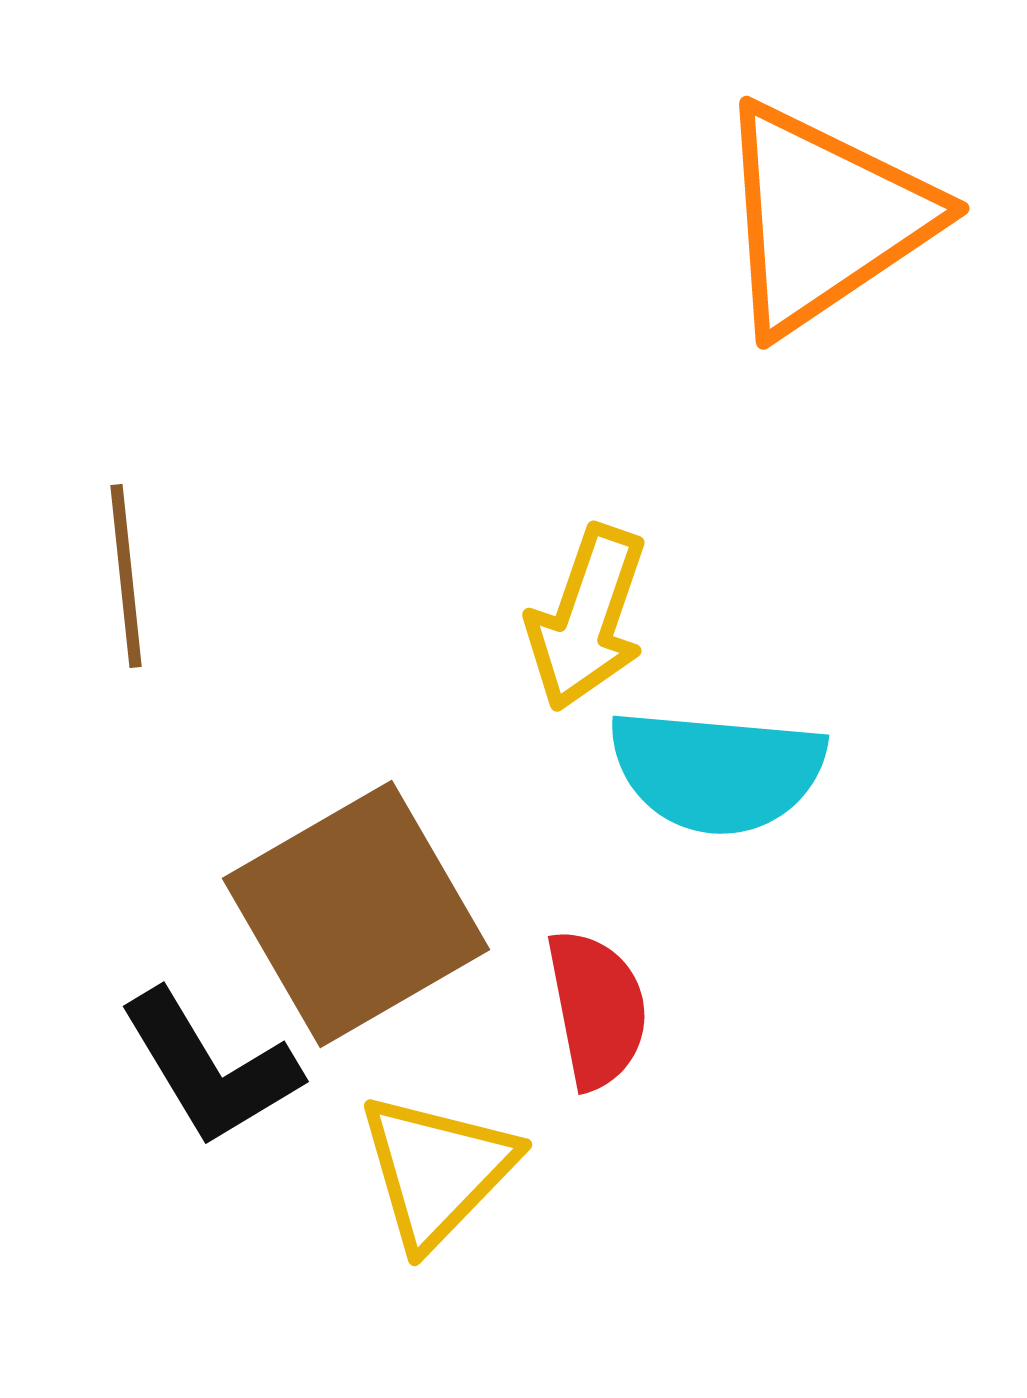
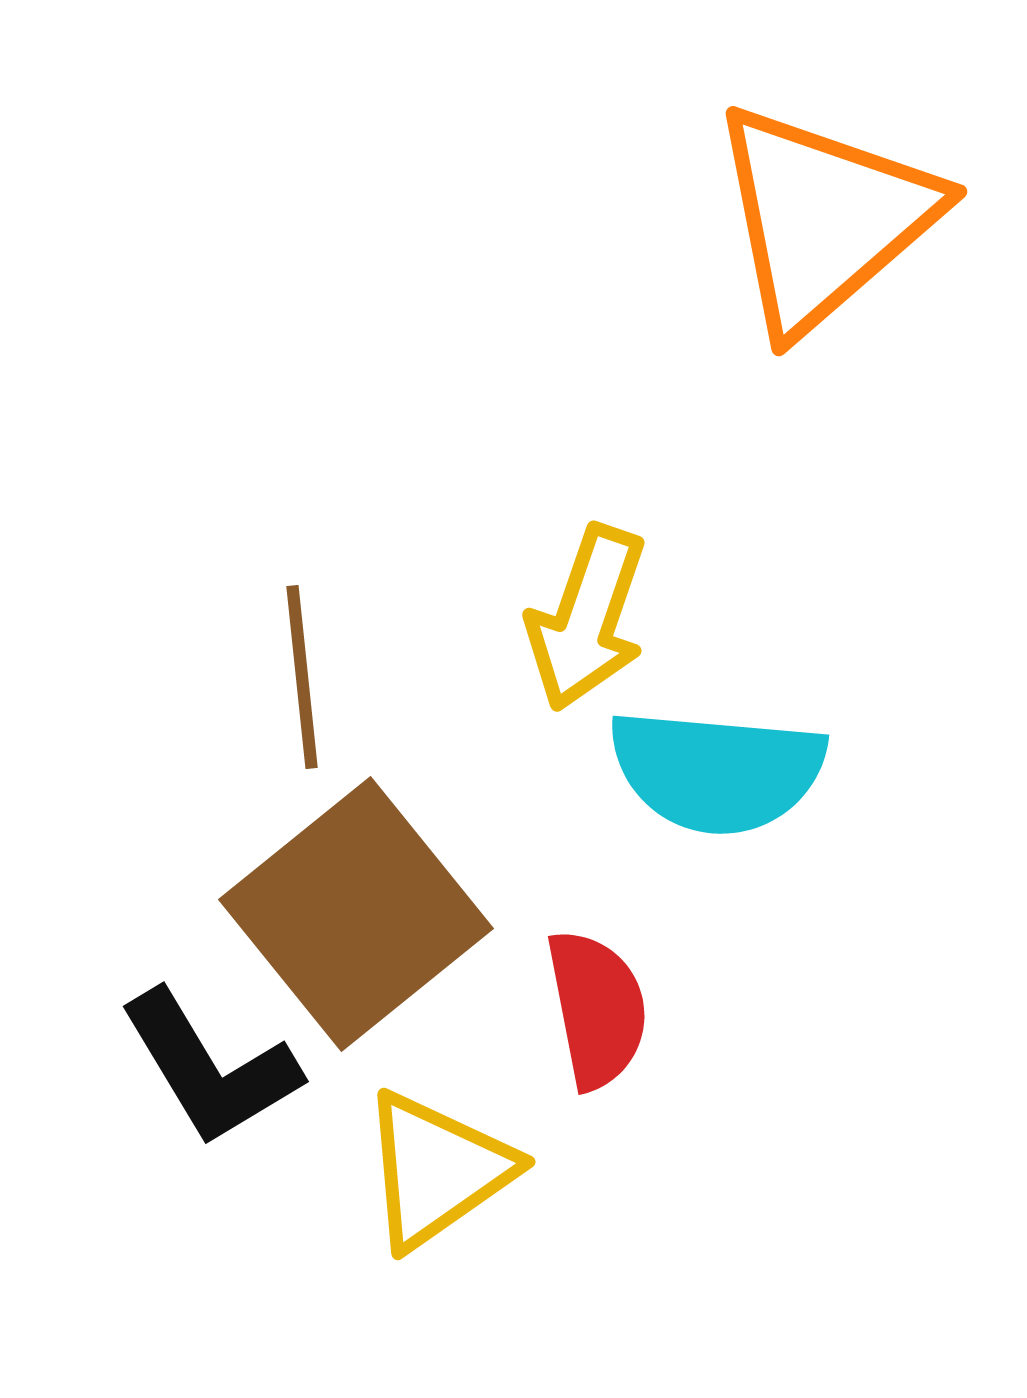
orange triangle: rotated 7 degrees counterclockwise
brown line: moved 176 px right, 101 px down
brown square: rotated 9 degrees counterclockwise
yellow triangle: rotated 11 degrees clockwise
